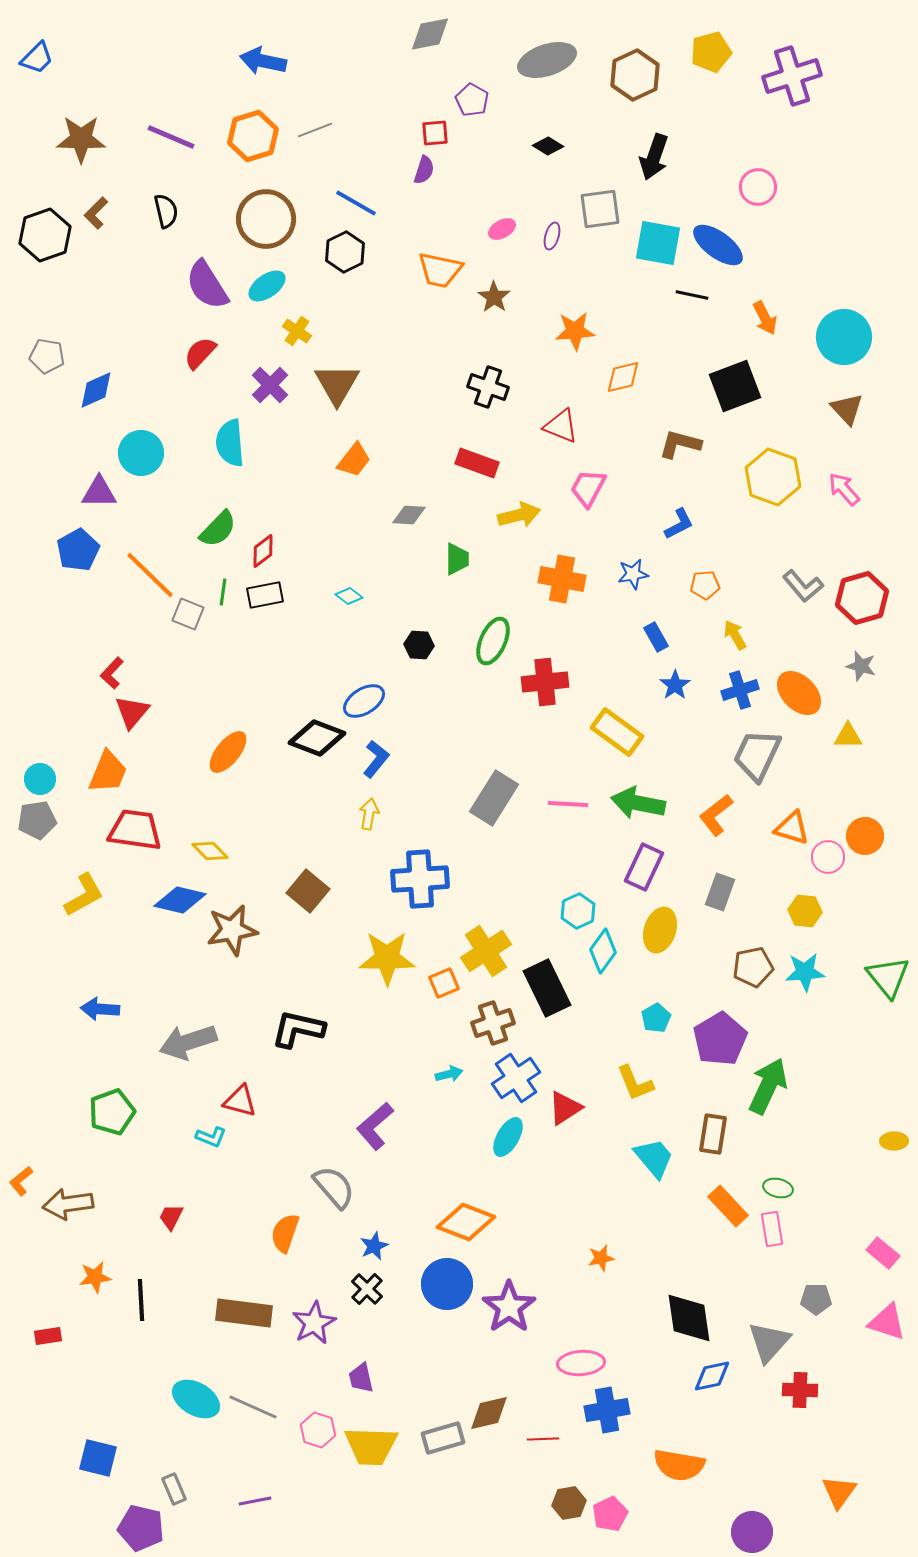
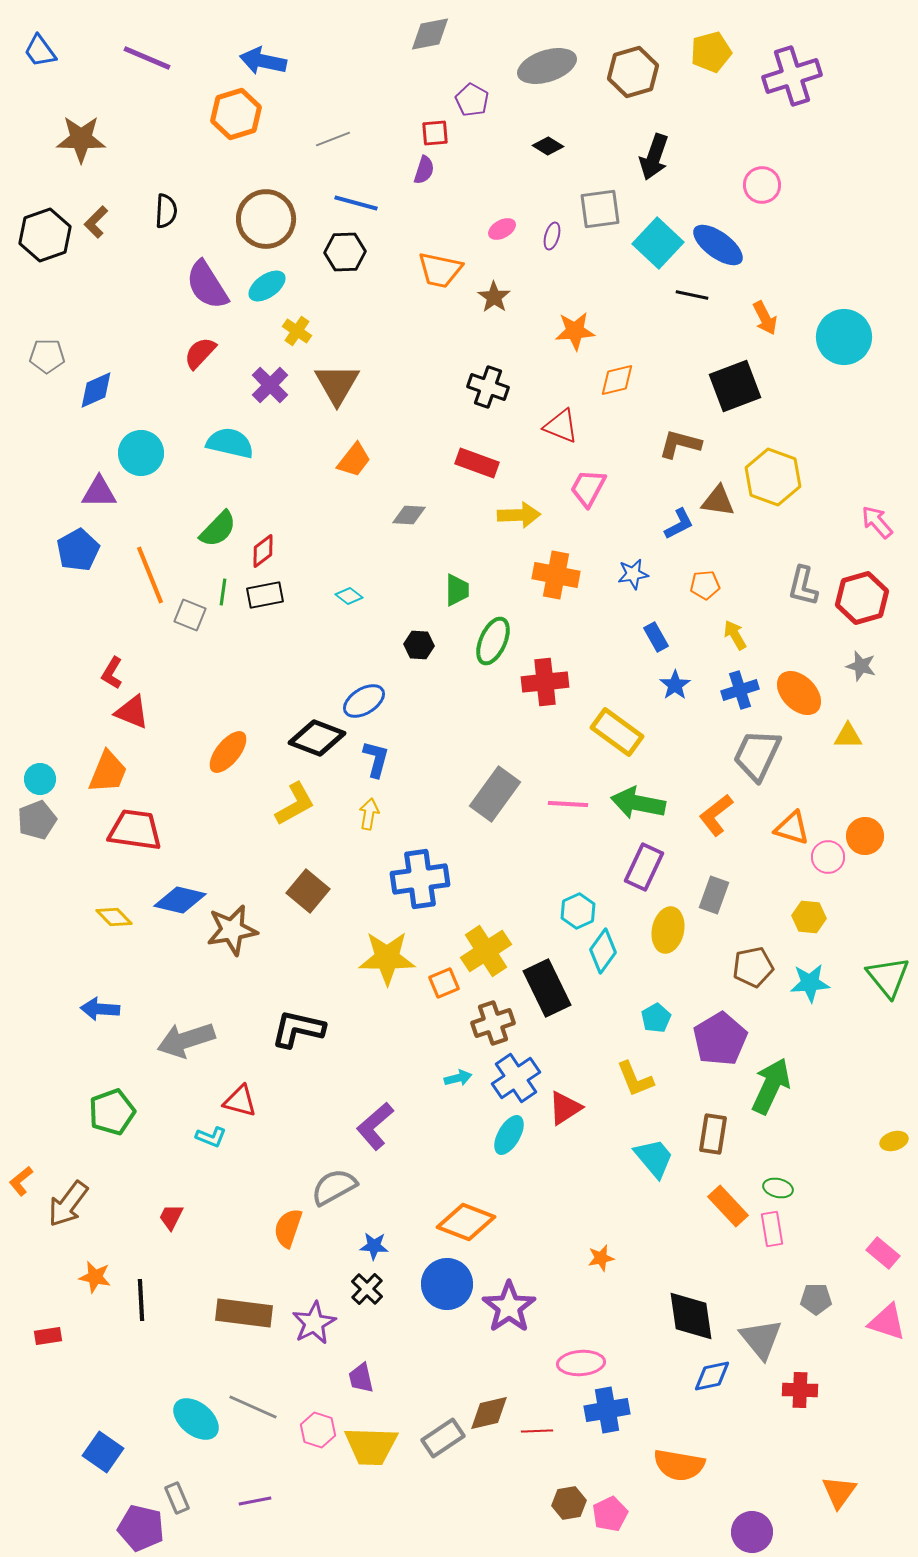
blue trapezoid at (37, 58): moved 3 px right, 7 px up; rotated 99 degrees clockwise
gray ellipse at (547, 60): moved 6 px down
brown hexagon at (635, 75): moved 2 px left, 3 px up; rotated 9 degrees clockwise
gray line at (315, 130): moved 18 px right, 9 px down
orange hexagon at (253, 136): moved 17 px left, 22 px up
purple line at (171, 137): moved 24 px left, 79 px up
pink circle at (758, 187): moved 4 px right, 2 px up
blue line at (356, 203): rotated 15 degrees counterclockwise
black semicircle at (166, 211): rotated 16 degrees clockwise
brown L-shape at (96, 213): moved 9 px down
cyan square at (658, 243): rotated 33 degrees clockwise
black hexagon at (345, 252): rotated 24 degrees clockwise
gray pentagon at (47, 356): rotated 8 degrees counterclockwise
orange diamond at (623, 377): moved 6 px left, 3 px down
brown triangle at (847, 409): moved 129 px left, 92 px down; rotated 39 degrees counterclockwise
cyan semicircle at (230, 443): rotated 108 degrees clockwise
pink arrow at (844, 489): moved 33 px right, 33 px down
yellow arrow at (519, 515): rotated 12 degrees clockwise
green trapezoid at (457, 559): moved 31 px down
orange line at (150, 575): rotated 24 degrees clockwise
orange cross at (562, 579): moved 6 px left, 4 px up
gray L-shape at (803, 586): rotated 54 degrees clockwise
gray square at (188, 614): moved 2 px right, 1 px down
red L-shape at (112, 673): rotated 12 degrees counterclockwise
red triangle at (132, 712): rotated 48 degrees counterclockwise
blue L-shape at (376, 759): rotated 24 degrees counterclockwise
gray rectangle at (494, 798): moved 1 px right, 4 px up; rotated 4 degrees clockwise
gray pentagon at (37, 820): rotated 12 degrees counterclockwise
yellow diamond at (210, 851): moved 96 px left, 66 px down
blue cross at (420, 879): rotated 4 degrees counterclockwise
gray rectangle at (720, 892): moved 6 px left, 3 px down
yellow L-shape at (84, 895): moved 211 px right, 91 px up
yellow hexagon at (805, 911): moved 4 px right, 6 px down
yellow ellipse at (660, 930): moved 8 px right; rotated 6 degrees counterclockwise
cyan star at (805, 972): moved 5 px right, 11 px down
gray arrow at (188, 1042): moved 2 px left, 2 px up
cyan arrow at (449, 1074): moved 9 px right, 4 px down
yellow L-shape at (635, 1083): moved 4 px up
green arrow at (768, 1086): moved 3 px right
cyan ellipse at (508, 1137): moved 1 px right, 2 px up
yellow ellipse at (894, 1141): rotated 16 degrees counterclockwise
gray semicircle at (334, 1187): rotated 78 degrees counterclockwise
brown arrow at (68, 1204): rotated 45 degrees counterclockwise
orange semicircle at (285, 1233): moved 3 px right, 5 px up
blue star at (374, 1246): rotated 28 degrees clockwise
orange star at (95, 1277): rotated 20 degrees clockwise
black diamond at (689, 1318): moved 2 px right, 2 px up
gray triangle at (769, 1342): moved 8 px left, 3 px up; rotated 21 degrees counterclockwise
cyan ellipse at (196, 1399): moved 20 px down; rotated 9 degrees clockwise
gray rectangle at (443, 1438): rotated 18 degrees counterclockwise
red line at (543, 1439): moved 6 px left, 8 px up
blue square at (98, 1458): moved 5 px right, 6 px up; rotated 21 degrees clockwise
gray rectangle at (174, 1489): moved 3 px right, 9 px down
